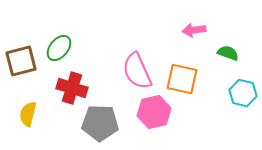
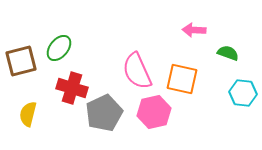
pink arrow: rotated 10 degrees clockwise
cyan hexagon: rotated 8 degrees counterclockwise
gray pentagon: moved 4 px right, 10 px up; rotated 27 degrees counterclockwise
